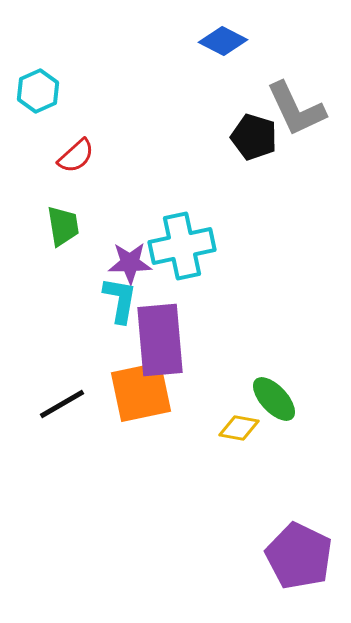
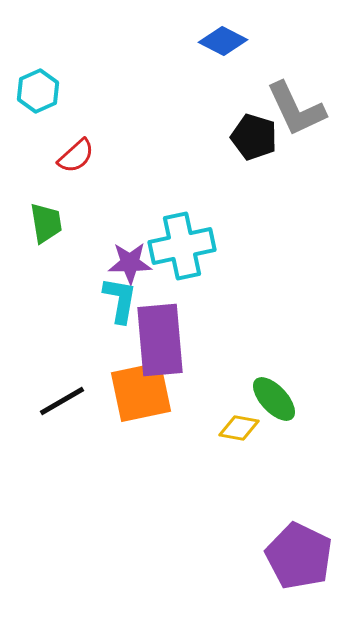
green trapezoid: moved 17 px left, 3 px up
black line: moved 3 px up
